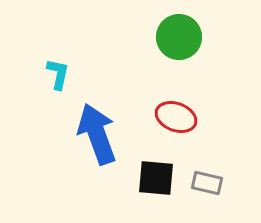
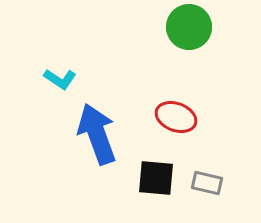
green circle: moved 10 px right, 10 px up
cyan L-shape: moved 2 px right, 5 px down; rotated 112 degrees clockwise
